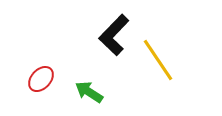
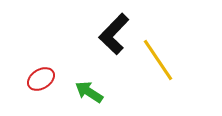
black L-shape: moved 1 px up
red ellipse: rotated 16 degrees clockwise
